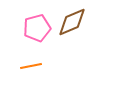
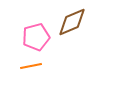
pink pentagon: moved 1 px left, 9 px down
